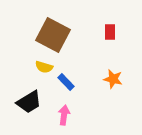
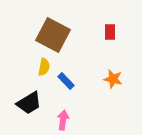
yellow semicircle: rotated 96 degrees counterclockwise
blue rectangle: moved 1 px up
black trapezoid: moved 1 px down
pink arrow: moved 1 px left, 5 px down
